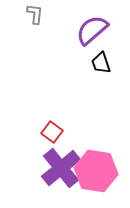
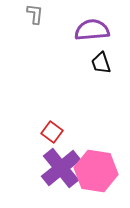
purple semicircle: rotated 36 degrees clockwise
